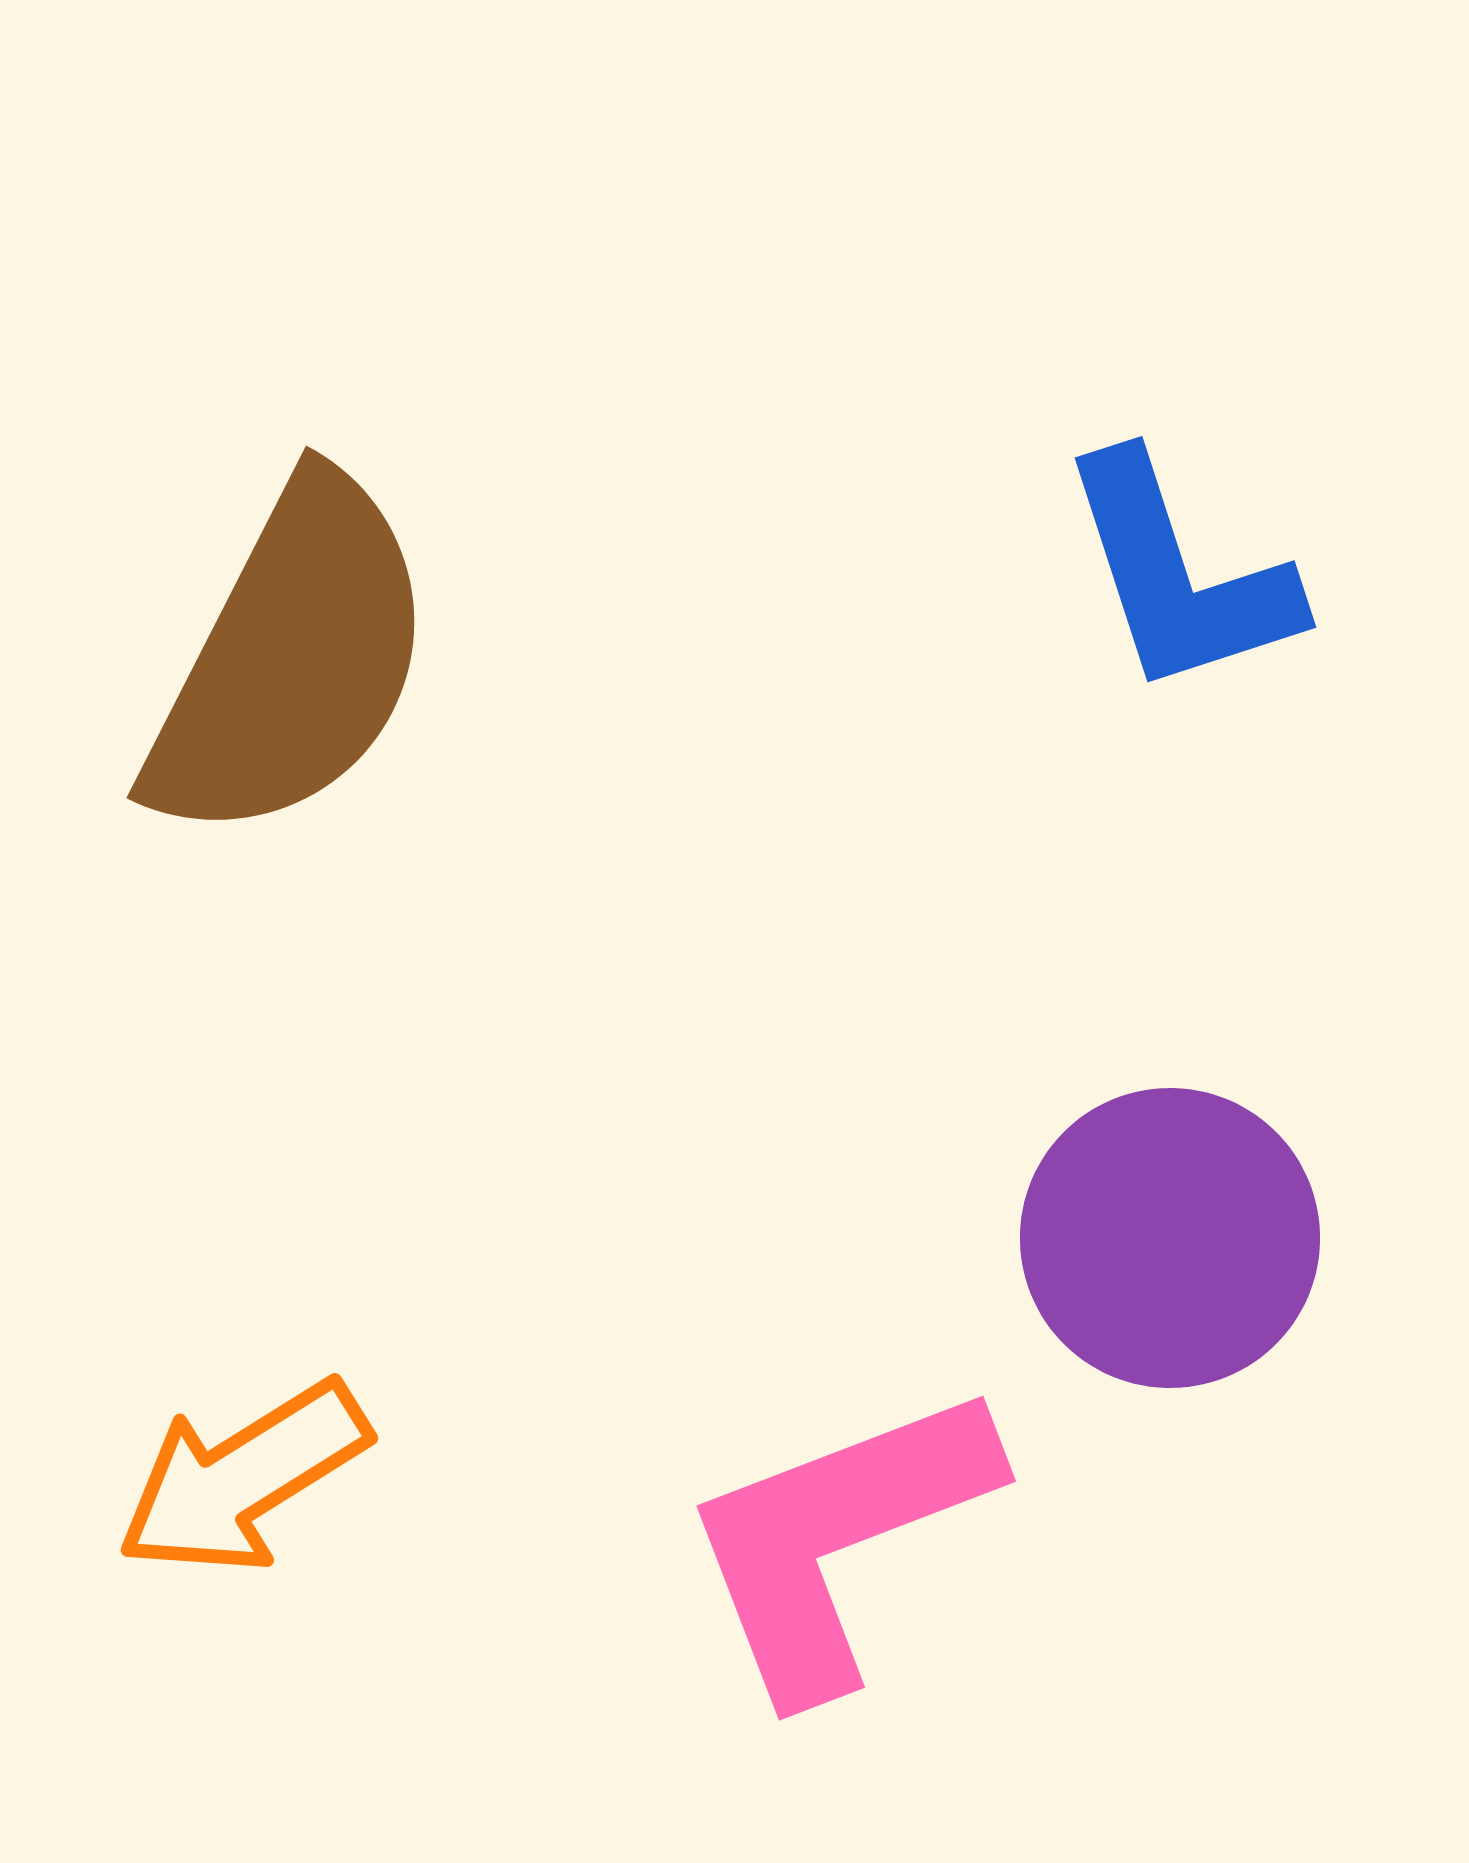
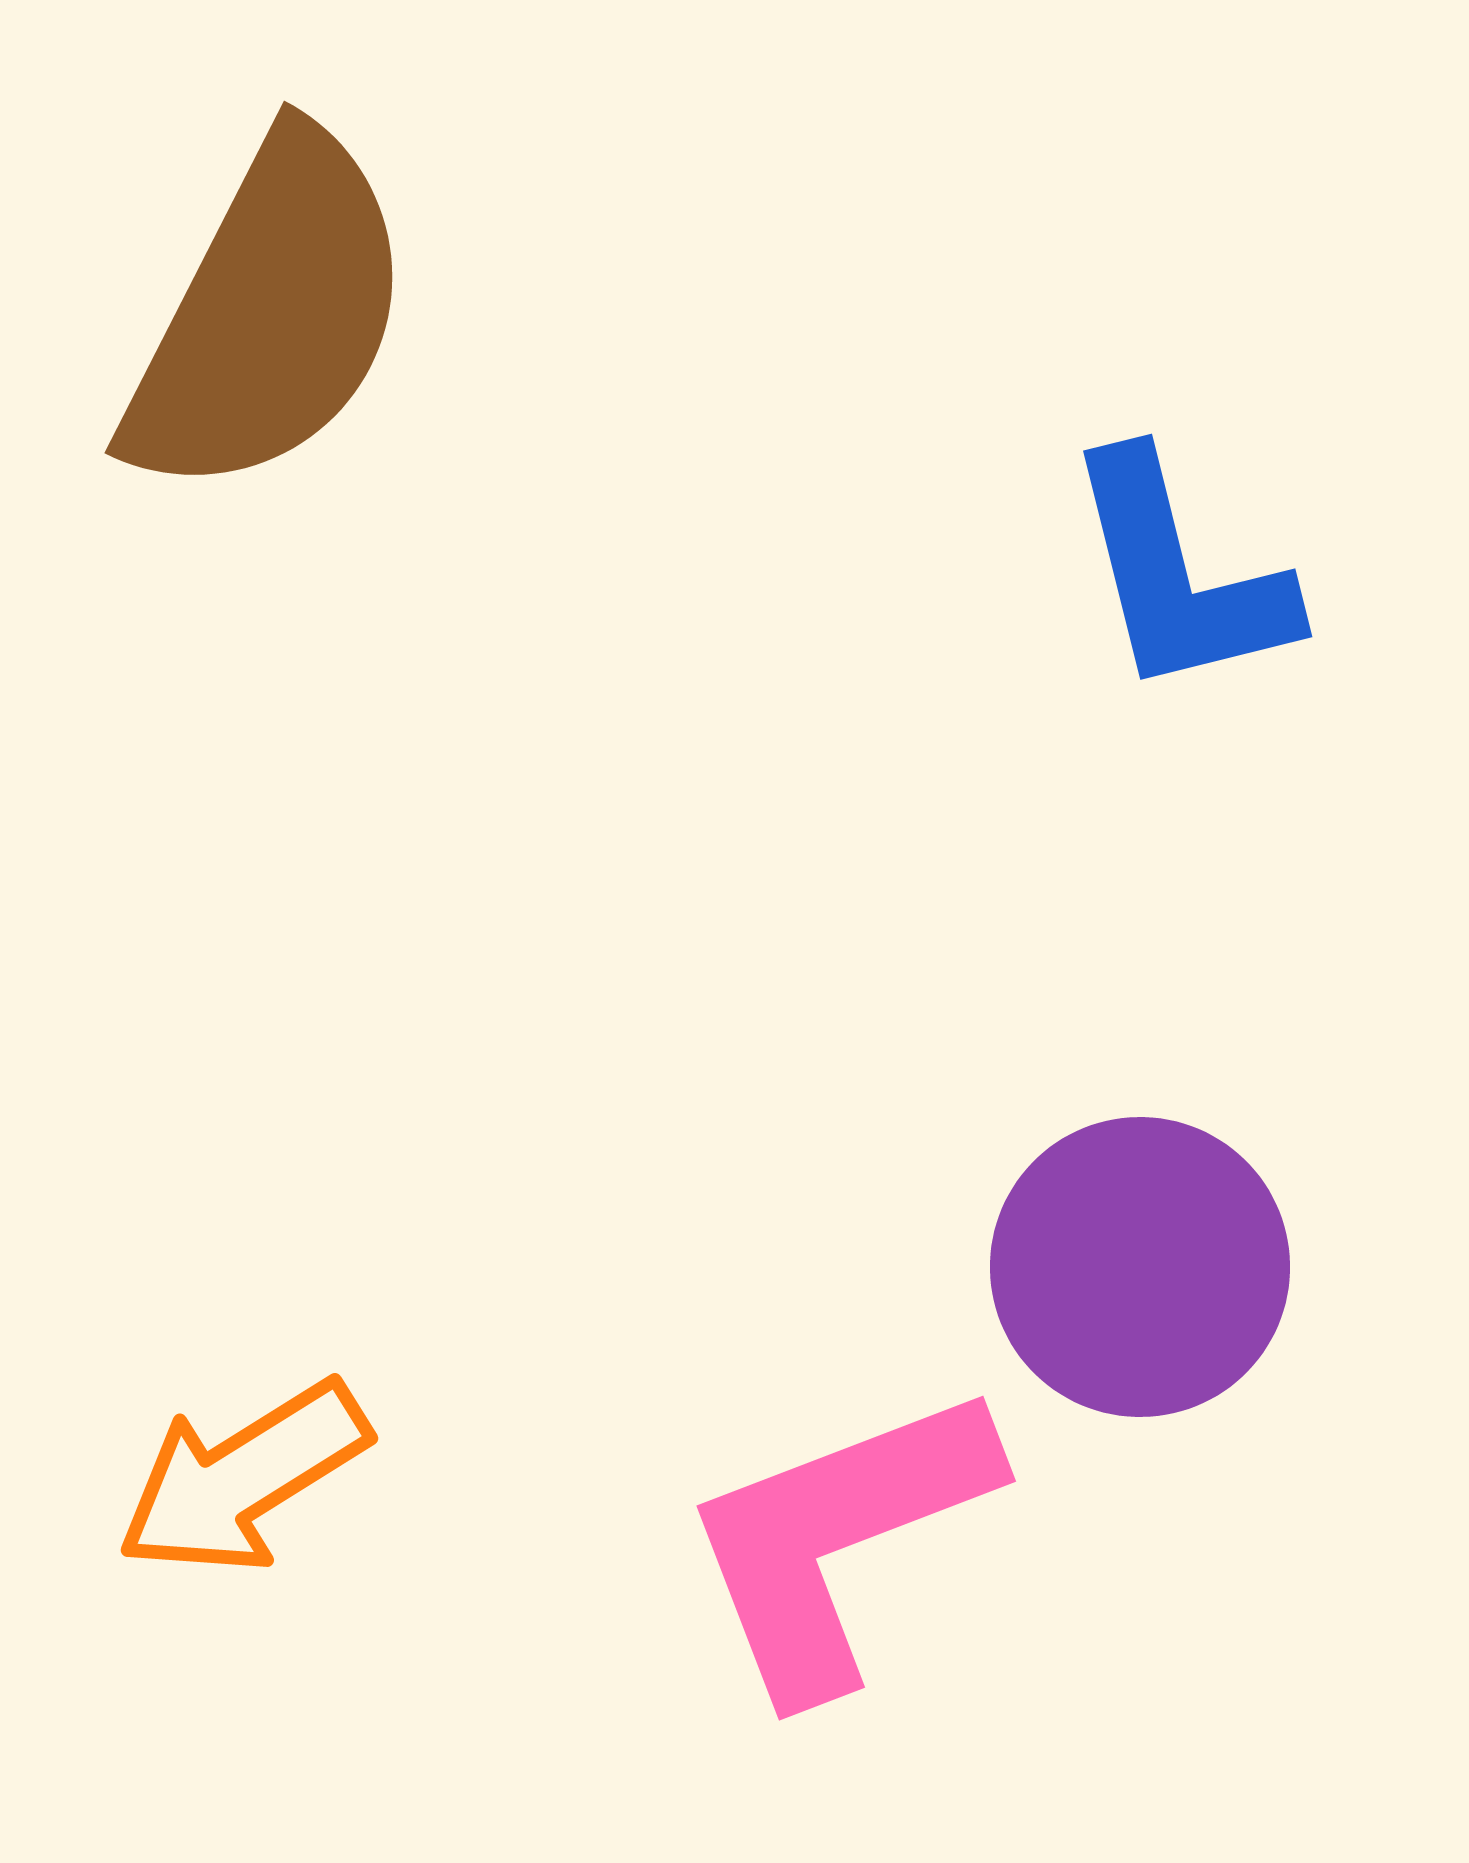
blue L-shape: rotated 4 degrees clockwise
brown semicircle: moved 22 px left, 345 px up
purple circle: moved 30 px left, 29 px down
